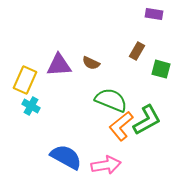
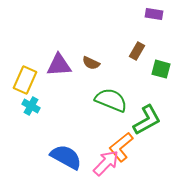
orange L-shape: moved 21 px down
pink arrow: moved 2 px up; rotated 36 degrees counterclockwise
